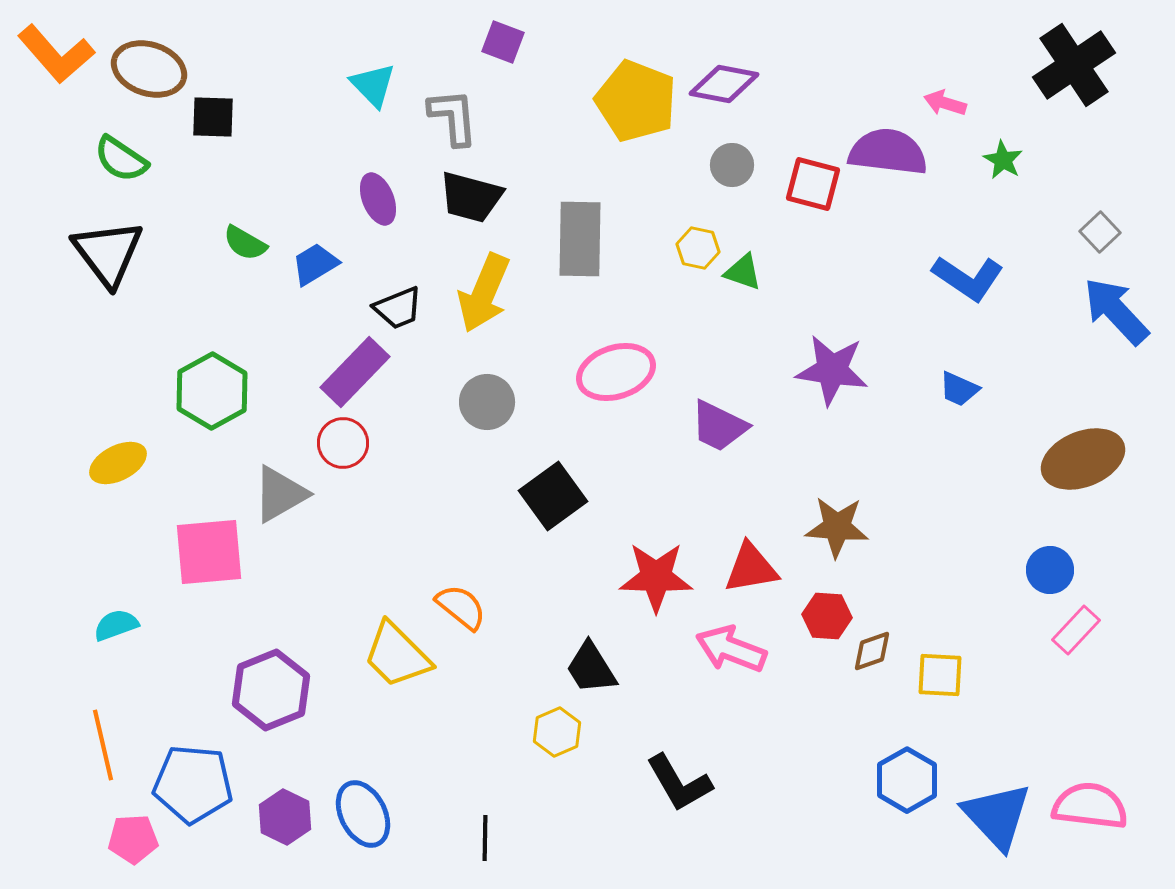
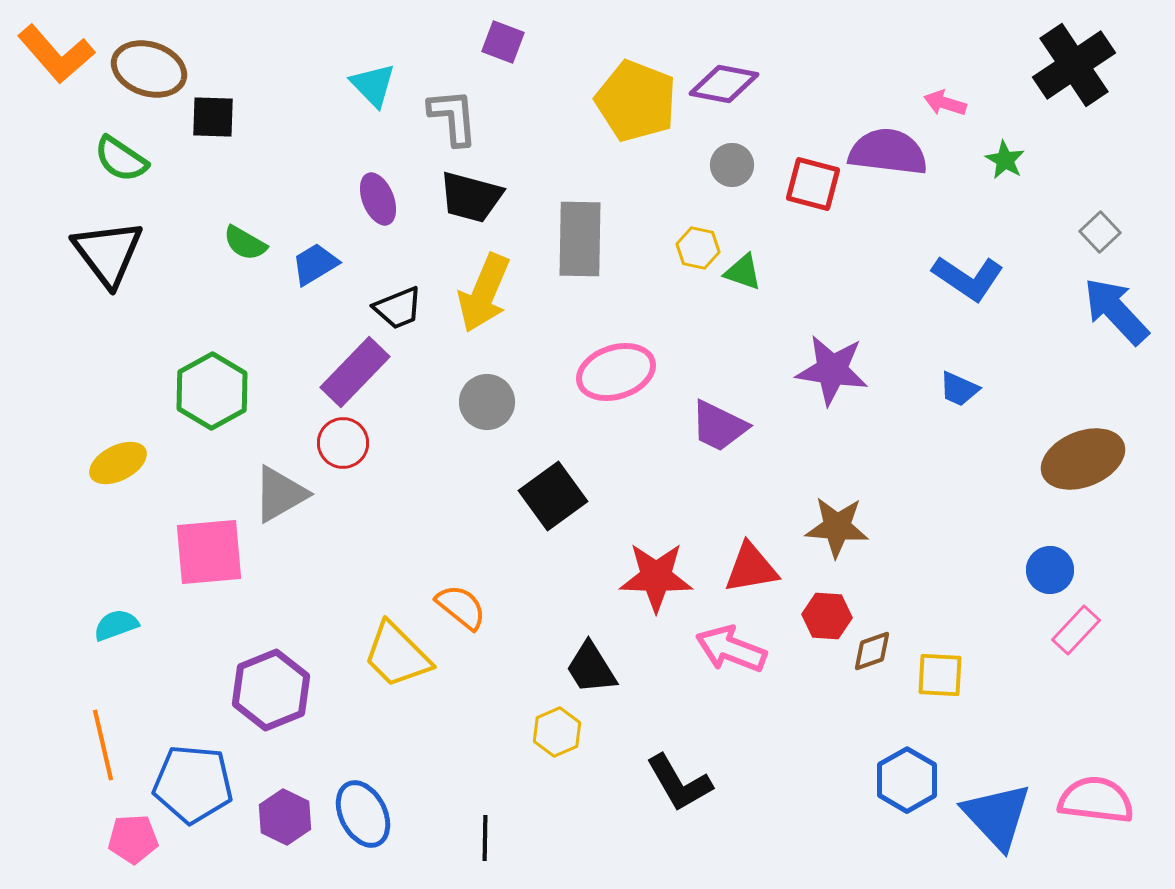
green star at (1003, 160): moved 2 px right
pink semicircle at (1090, 806): moved 6 px right, 6 px up
